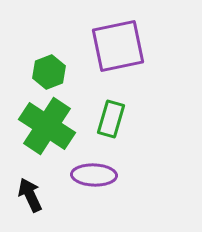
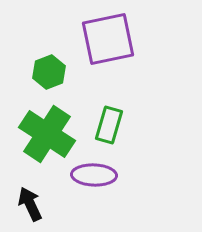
purple square: moved 10 px left, 7 px up
green rectangle: moved 2 px left, 6 px down
green cross: moved 8 px down
black arrow: moved 9 px down
